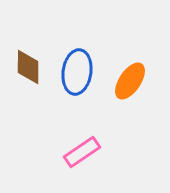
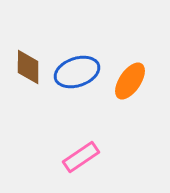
blue ellipse: rotated 63 degrees clockwise
pink rectangle: moved 1 px left, 5 px down
